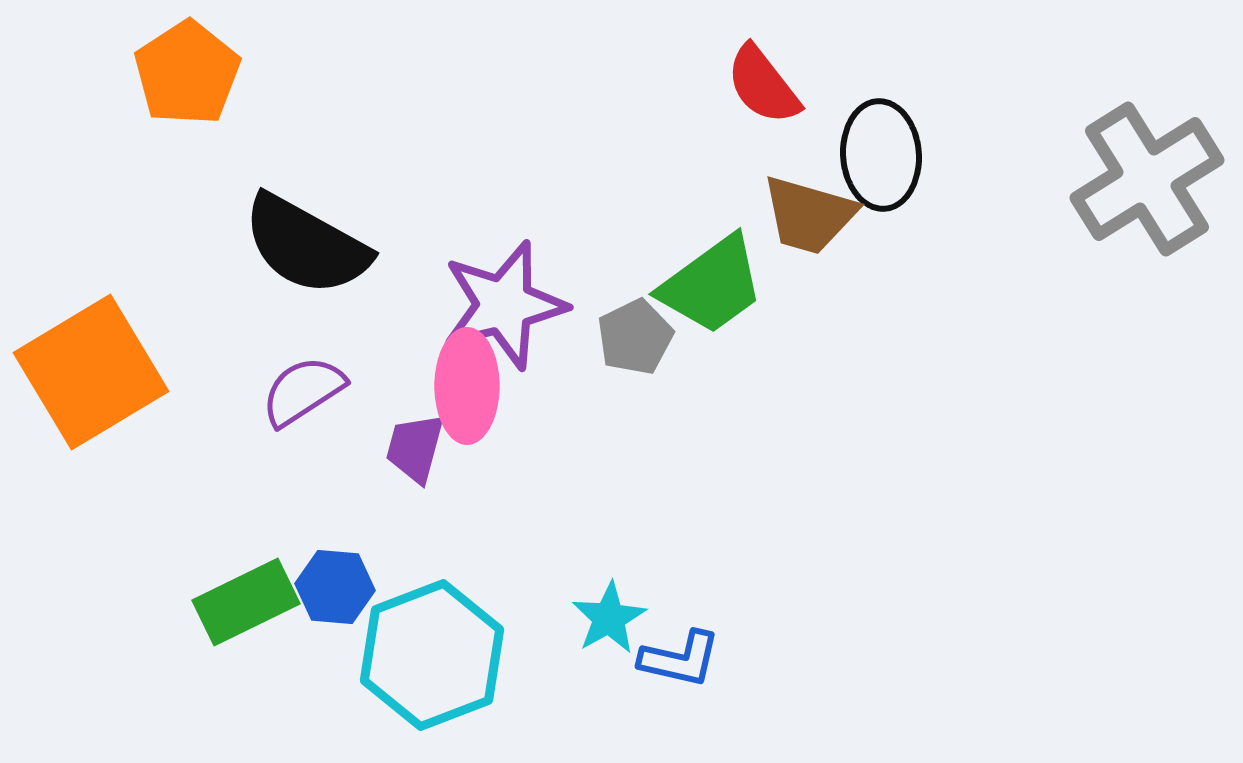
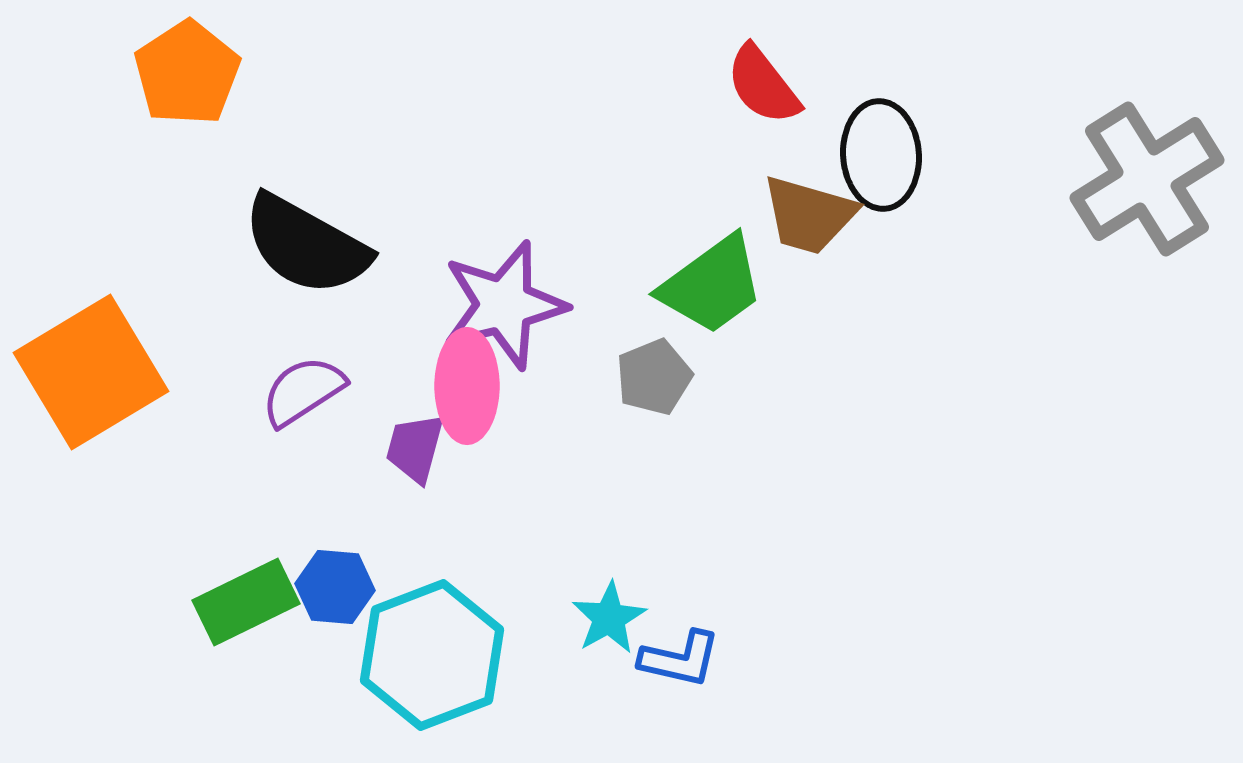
gray pentagon: moved 19 px right, 40 px down; rotated 4 degrees clockwise
